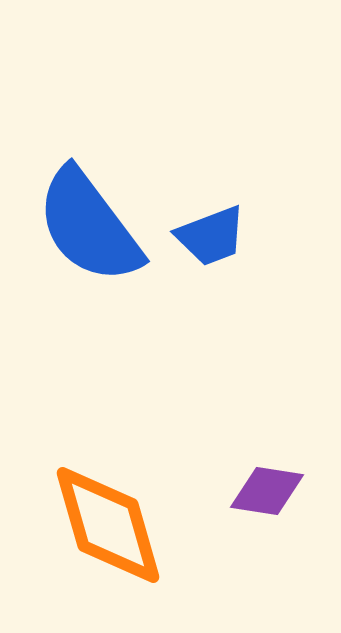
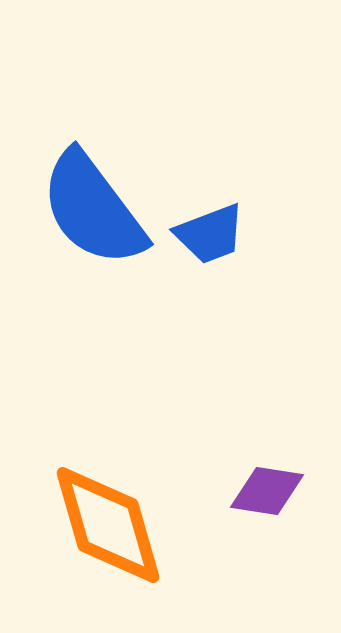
blue semicircle: moved 4 px right, 17 px up
blue trapezoid: moved 1 px left, 2 px up
